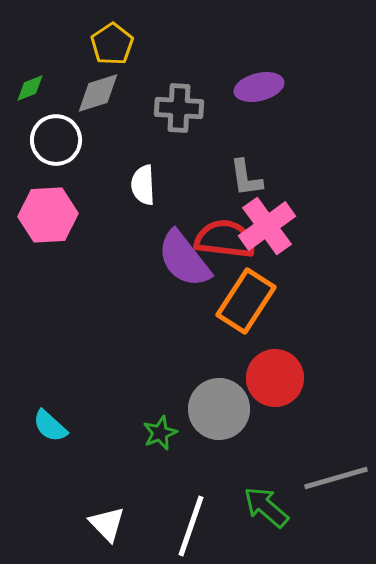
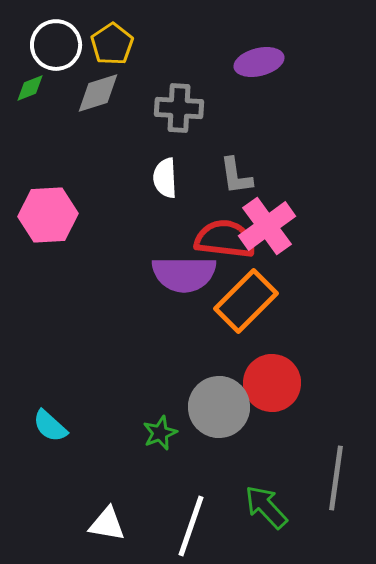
purple ellipse: moved 25 px up
white circle: moved 95 px up
gray L-shape: moved 10 px left, 2 px up
white semicircle: moved 22 px right, 7 px up
purple semicircle: moved 15 px down; rotated 52 degrees counterclockwise
orange rectangle: rotated 12 degrees clockwise
red circle: moved 3 px left, 5 px down
gray circle: moved 2 px up
gray line: rotated 66 degrees counterclockwise
green arrow: rotated 6 degrees clockwise
white triangle: rotated 36 degrees counterclockwise
